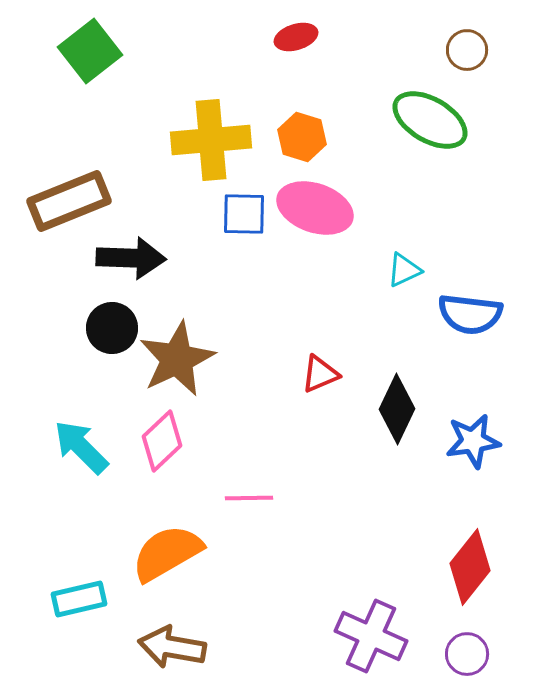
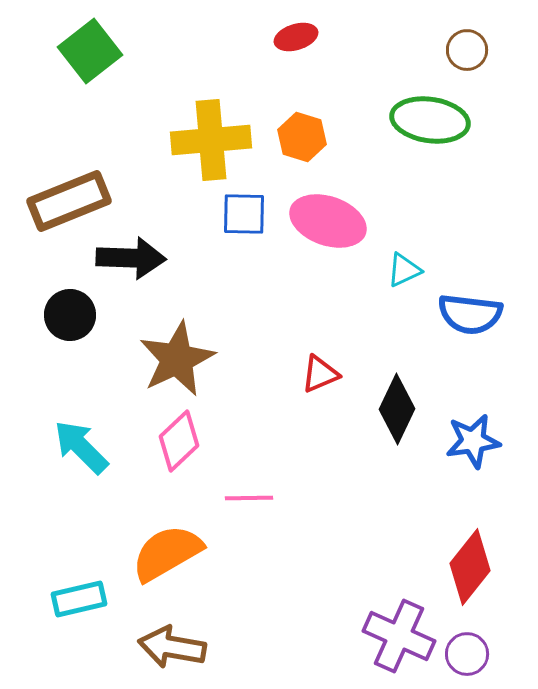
green ellipse: rotated 22 degrees counterclockwise
pink ellipse: moved 13 px right, 13 px down
black circle: moved 42 px left, 13 px up
pink diamond: moved 17 px right
purple cross: moved 28 px right
